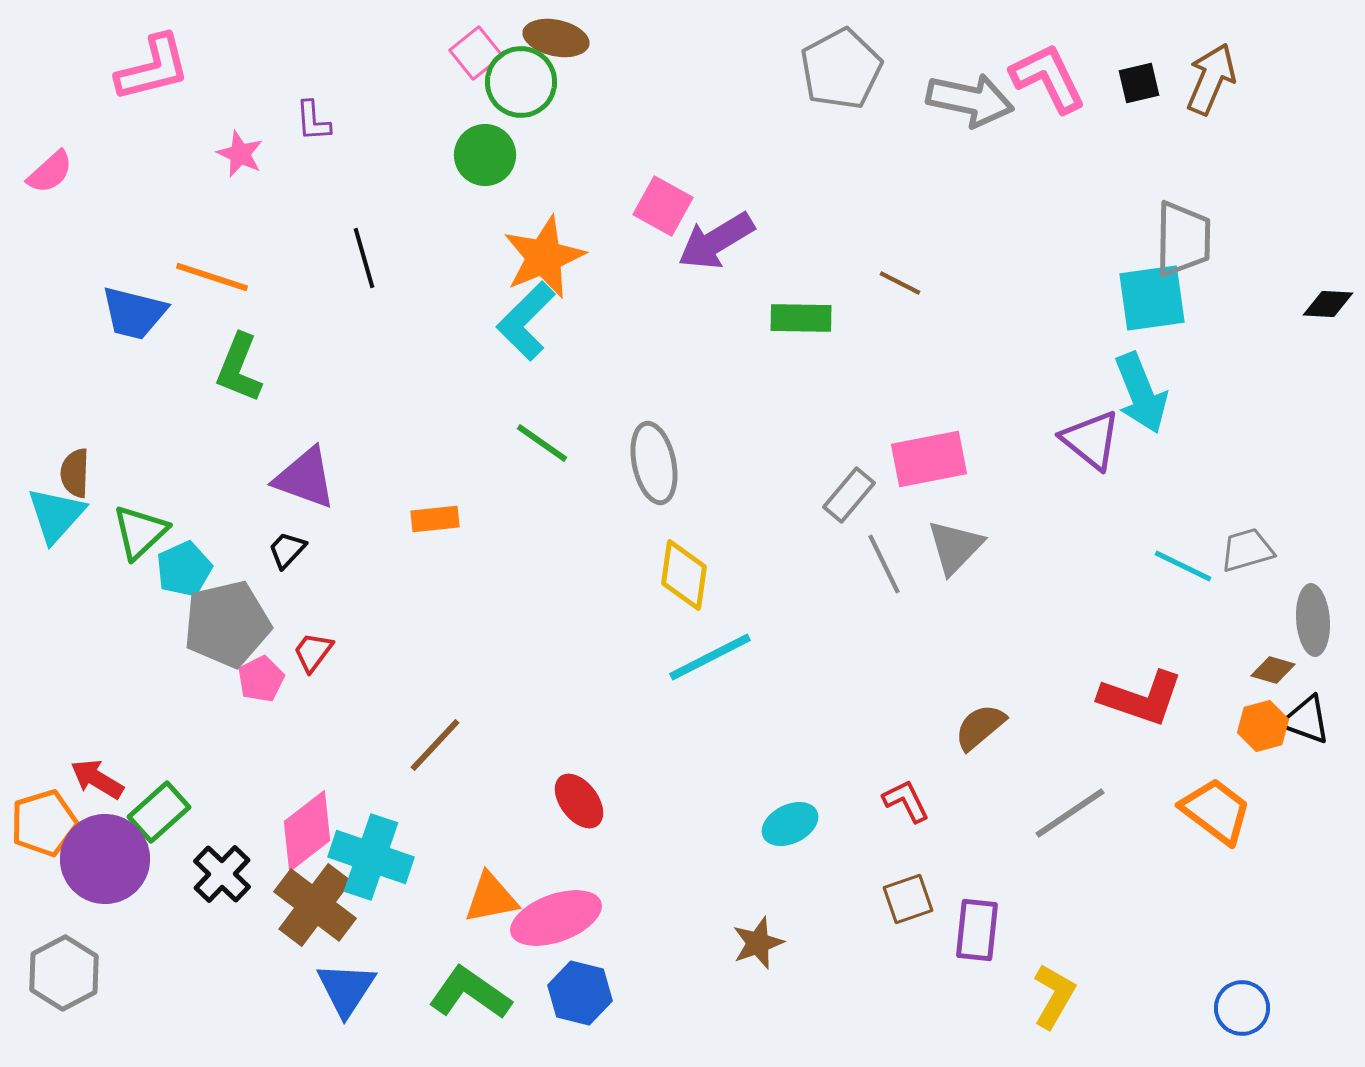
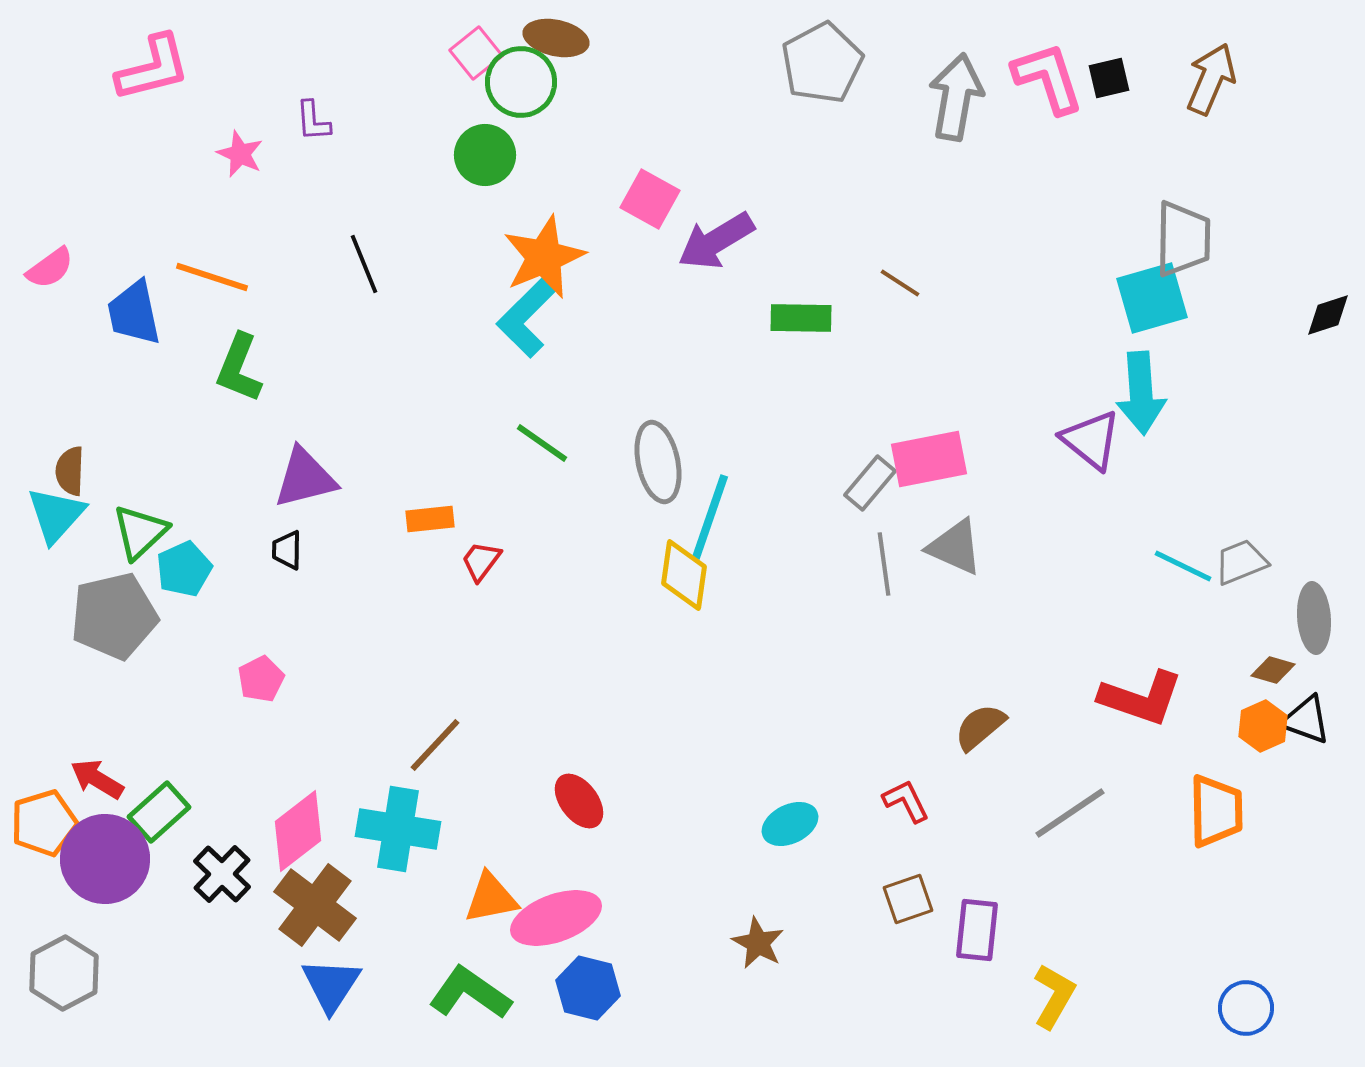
gray pentagon at (841, 69): moved 19 px left, 6 px up
pink L-shape at (1048, 78): rotated 8 degrees clockwise
black square at (1139, 83): moved 30 px left, 5 px up
gray arrow at (970, 100): moved 14 px left, 3 px up; rotated 92 degrees counterclockwise
pink semicircle at (50, 172): moved 96 px down; rotated 6 degrees clockwise
pink square at (663, 206): moved 13 px left, 7 px up
black line at (364, 258): moved 6 px down; rotated 6 degrees counterclockwise
brown line at (900, 283): rotated 6 degrees clockwise
cyan square at (1152, 298): rotated 8 degrees counterclockwise
black diamond at (1328, 304): moved 11 px down; rotated 21 degrees counterclockwise
blue trapezoid at (134, 313): rotated 64 degrees clockwise
cyan L-shape at (526, 321): moved 3 px up
cyan arrow at (1141, 393): rotated 18 degrees clockwise
gray ellipse at (654, 463): moved 4 px right, 1 px up
brown semicircle at (75, 473): moved 5 px left, 2 px up
purple triangle at (305, 478): rotated 34 degrees counterclockwise
gray rectangle at (849, 495): moved 21 px right, 12 px up
orange rectangle at (435, 519): moved 5 px left
gray triangle at (955, 547): rotated 50 degrees counterclockwise
black trapezoid at (287, 550): rotated 42 degrees counterclockwise
gray trapezoid at (1247, 550): moved 6 px left, 12 px down; rotated 6 degrees counterclockwise
gray line at (884, 564): rotated 18 degrees clockwise
gray ellipse at (1313, 620): moved 1 px right, 2 px up
gray pentagon at (227, 624): moved 113 px left, 8 px up
red trapezoid at (313, 652): moved 168 px right, 91 px up
cyan line at (710, 657): moved 140 px up; rotated 44 degrees counterclockwise
orange hexagon at (1263, 726): rotated 9 degrees counterclockwise
orange trapezoid at (1216, 811): rotated 52 degrees clockwise
pink diamond at (307, 831): moved 9 px left
cyan cross at (371, 857): moved 27 px right, 28 px up; rotated 10 degrees counterclockwise
brown star at (758, 943): rotated 24 degrees counterclockwise
blue triangle at (346, 989): moved 15 px left, 4 px up
blue hexagon at (580, 993): moved 8 px right, 5 px up
blue circle at (1242, 1008): moved 4 px right
